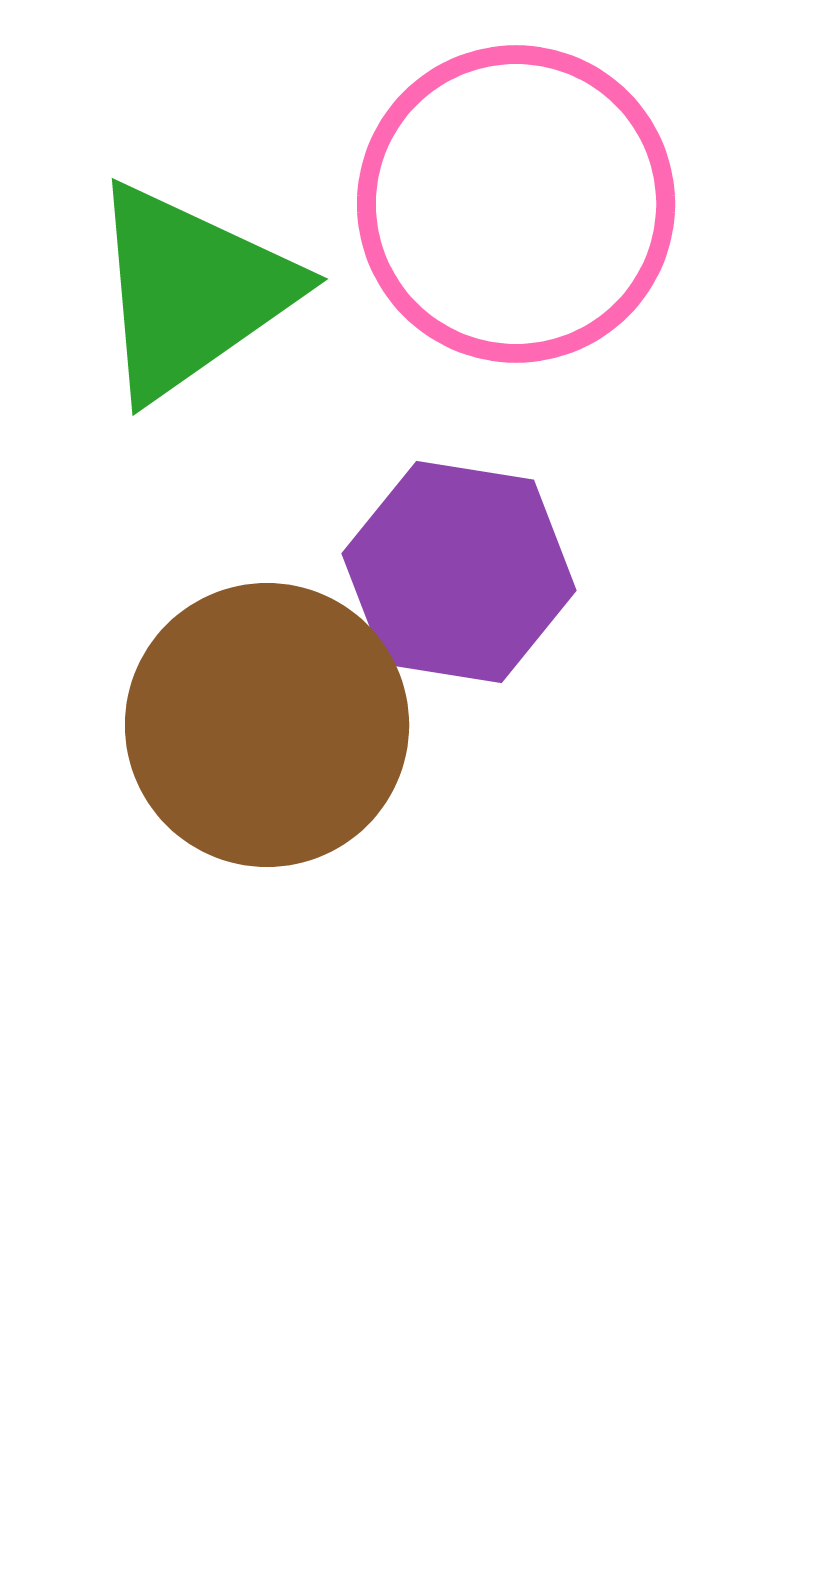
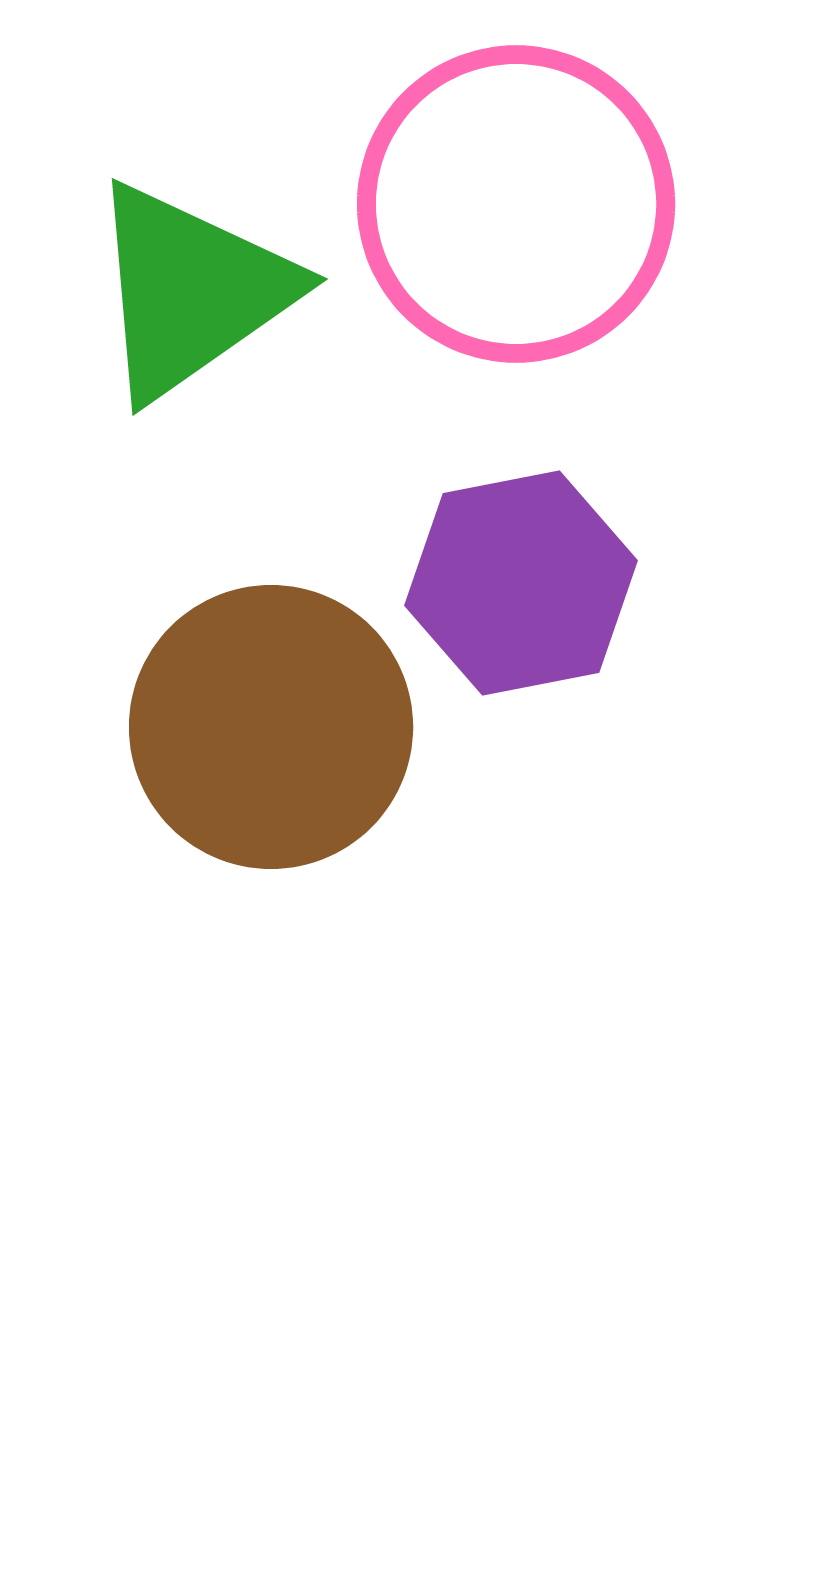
purple hexagon: moved 62 px right, 11 px down; rotated 20 degrees counterclockwise
brown circle: moved 4 px right, 2 px down
